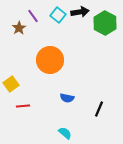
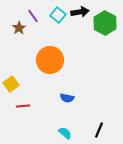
black line: moved 21 px down
